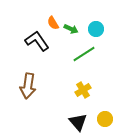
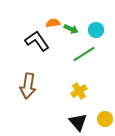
orange semicircle: rotated 112 degrees clockwise
cyan circle: moved 1 px down
yellow cross: moved 4 px left, 1 px down
